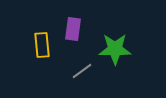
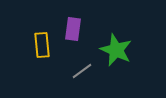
green star: moved 1 px right, 1 px down; rotated 24 degrees clockwise
